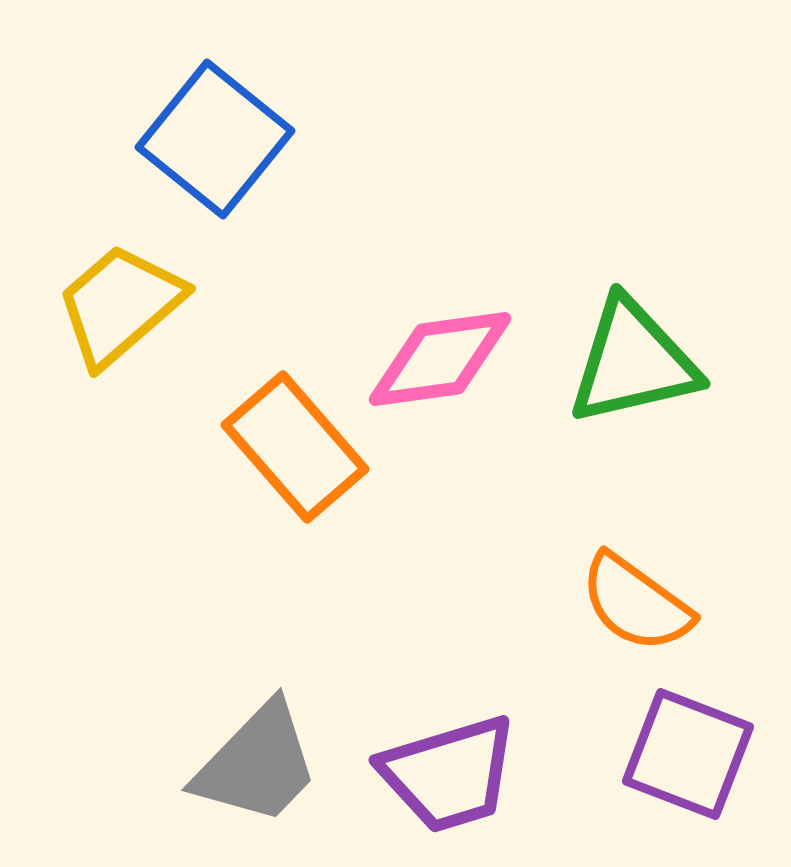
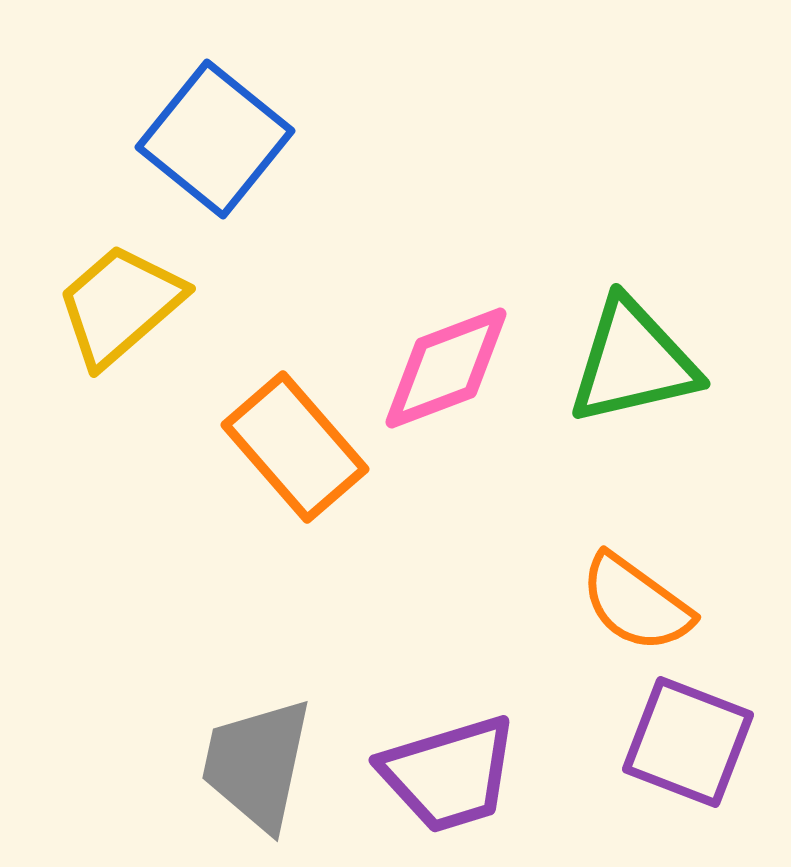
pink diamond: moved 6 px right, 9 px down; rotated 13 degrees counterclockwise
purple square: moved 12 px up
gray trapezoid: rotated 148 degrees clockwise
